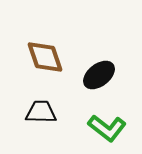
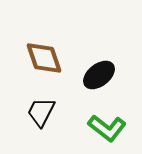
brown diamond: moved 1 px left, 1 px down
black trapezoid: rotated 64 degrees counterclockwise
